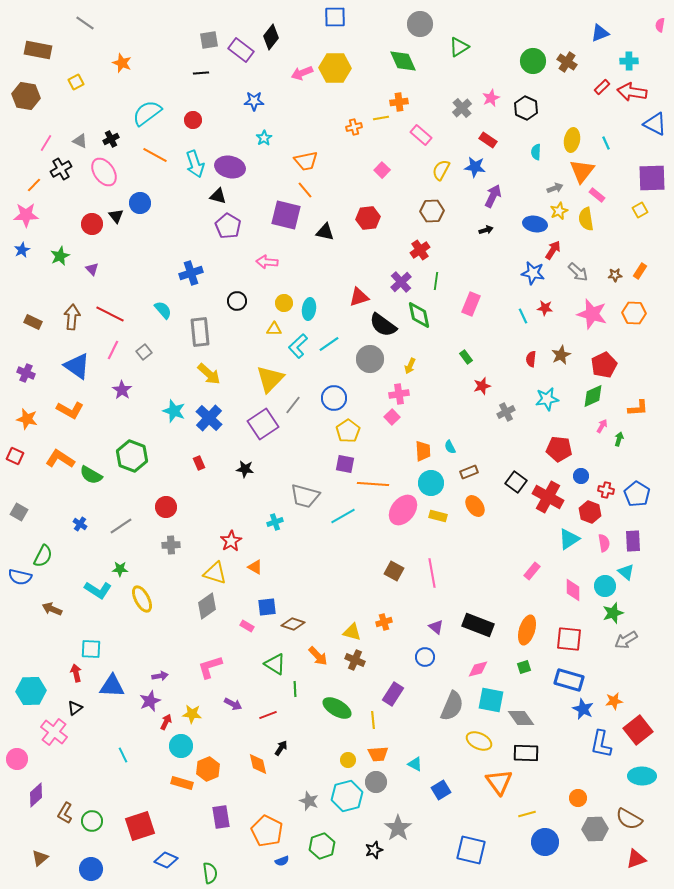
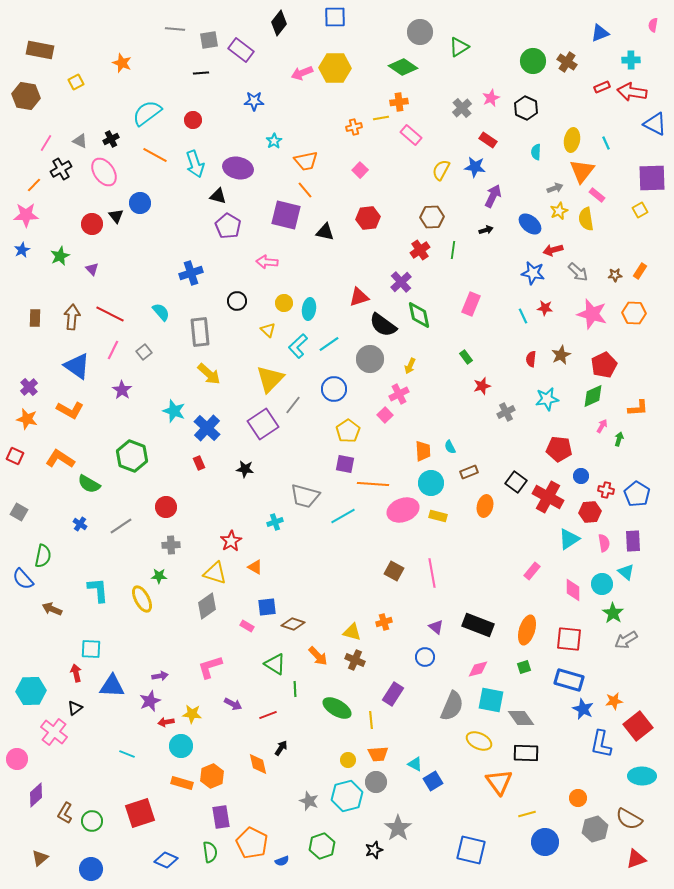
gray line at (85, 23): moved 90 px right, 6 px down; rotated 30 degrees counterclockwise
gray circle at (420, 24): moved 8 px down
pink semicircle at (660, 25): moved 7 px left
black diamond at (271, 37): moved 8 px right, 14 px up
brown rectangle at (38, 50): moved 2 px right
green diamond at (403, 61): moved 6 px down; rotated 32 degrees counterclockwise
cyan cross at (629, 61): moved 2 px right, 1 px up
red rectangle at (602, 87): rotated 21 degrees clockwise
pink rectangle at (421, 135): moved 10 px left
cyan star at (264, 138): moved 10 px right, 3 px down
purple ellipse at (230, 167): moved 8 px right, 1 px down
pink square at (382, 170): moved 22 px left
brown hexagon at (432, 211): moved 6 px down
blue ellipse at (535, 224): moved 5 px left; rotated 30 degrees clockwise
red arrow at (553, 250): rotated 138 degrees counterclockwise
green line at (436, 281): moved 17 px right, 31 px up
cyan semicircle at (163, 310): moved 2 px left, 2 px down
brown rectangle at (33, 322): moved 2 px right, 4 px up; rotated 66 degrees clockwise
yellow triangle at (274, 329): moved 6 px left, 1 px down; rotated 42 degrees clockwise
purple cross at (26, 373): moved 3 px right, 14 px down; rotated 24 degrees clockwise
pink cross at (399, 394): rotated 18 degrees counterclockwise
blue circle at (334, 398): moved 9 px up
pink square at (392, 417): moved 7 px left, 2 px up
blue cross at (209, 418): moved 2 px left, 10 px down
green semicircle at (91, 475): moved 2 px left, 9 px down
orange ellipse at (475, 506): moved 10 px right; rotated 50 degrees clockwise
pink ellipse at (403, 510): rotated 32 degrees clockwise
red hexagon at (590, 512): rotated 25 degrees counterclockwise
green semicircle at (43, 556): rotated 15 degrees counterclockwise
green star at (120, 569): moved 39 px right, 7 px down
blue semicircle at (20, 577): moved 3 px right, 2 px down; rotated 35 degrees clockwise
cyan circle at (605, 586): moved 3 px left, 2 px up
cyan L-shape at (98, 590): rotated 128 degrees counterclockwise
green star at (613, 613): rotated 20 degrees counterclockwise
yellow line at (373, 720): moved 2 px left
red arrow at (166, 722): rotated 126 degrees counterclockwise
red square at (638, 730): moved 4 px up
cyan line at (123, 755): moved 4 px right, 1 px up; rotated 42 degrees counterclockwise
orange hexagon at (208, 769): moved 4 px right, 7 px down
blue square at (441, 790): moved 8 px left, 9 px up
red square at (140, 826): moved 13 px up
gray hexagon at (595, 829): rotated 15 degrees counterclockwise
orange pentagon at (267, 831): moved 15 px left, 12 px down
green semicircle at (210, 873): moved 21 px up
